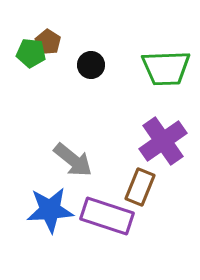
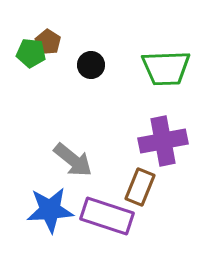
purple cross: rotated 24 degrees clockwise
